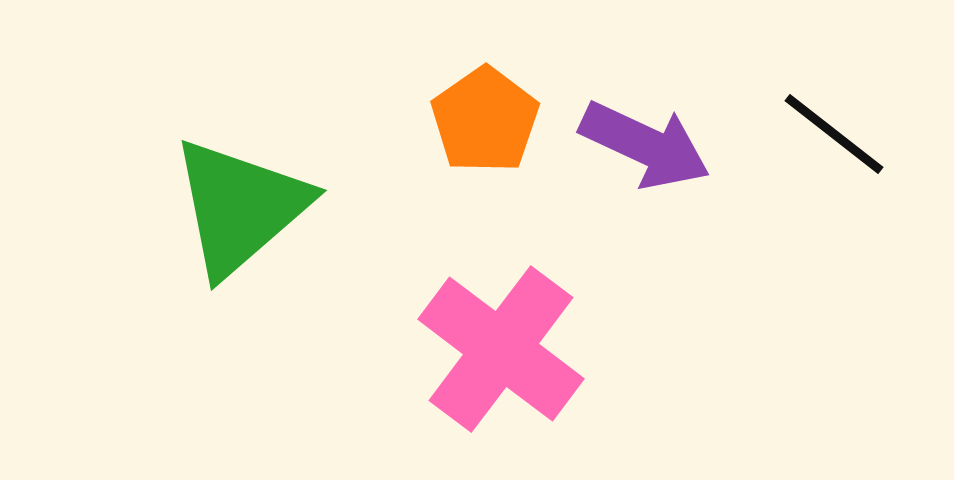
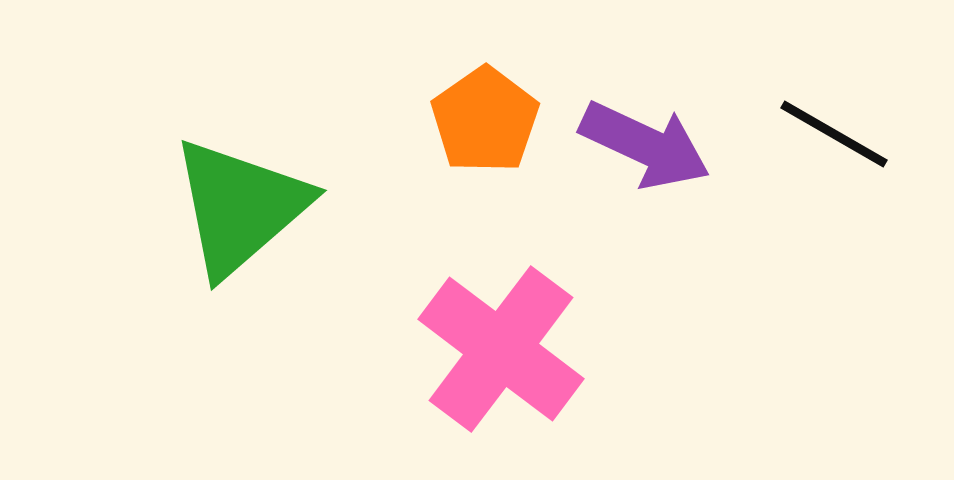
black line: rotated 8 degrees counterclockwise
